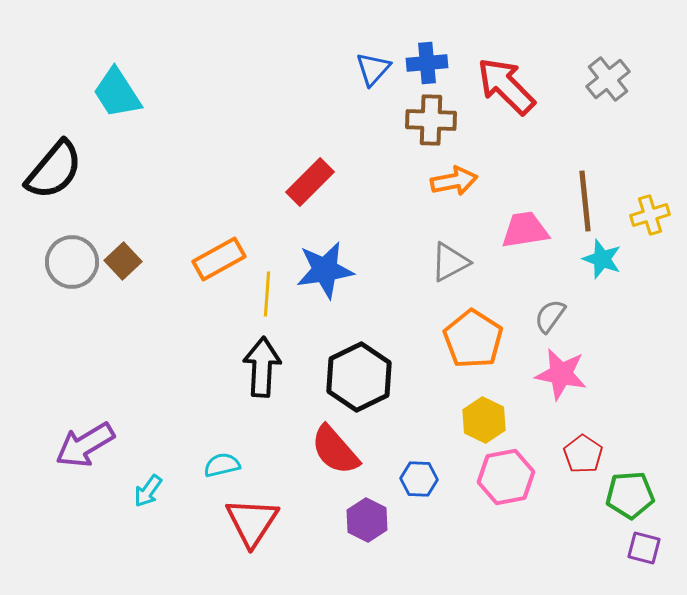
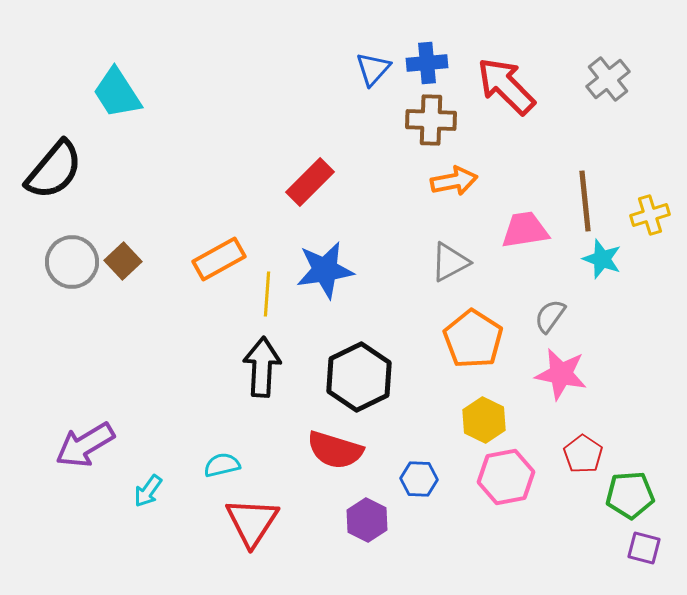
red semicircle: rotated 32 degrees counterclockwise
